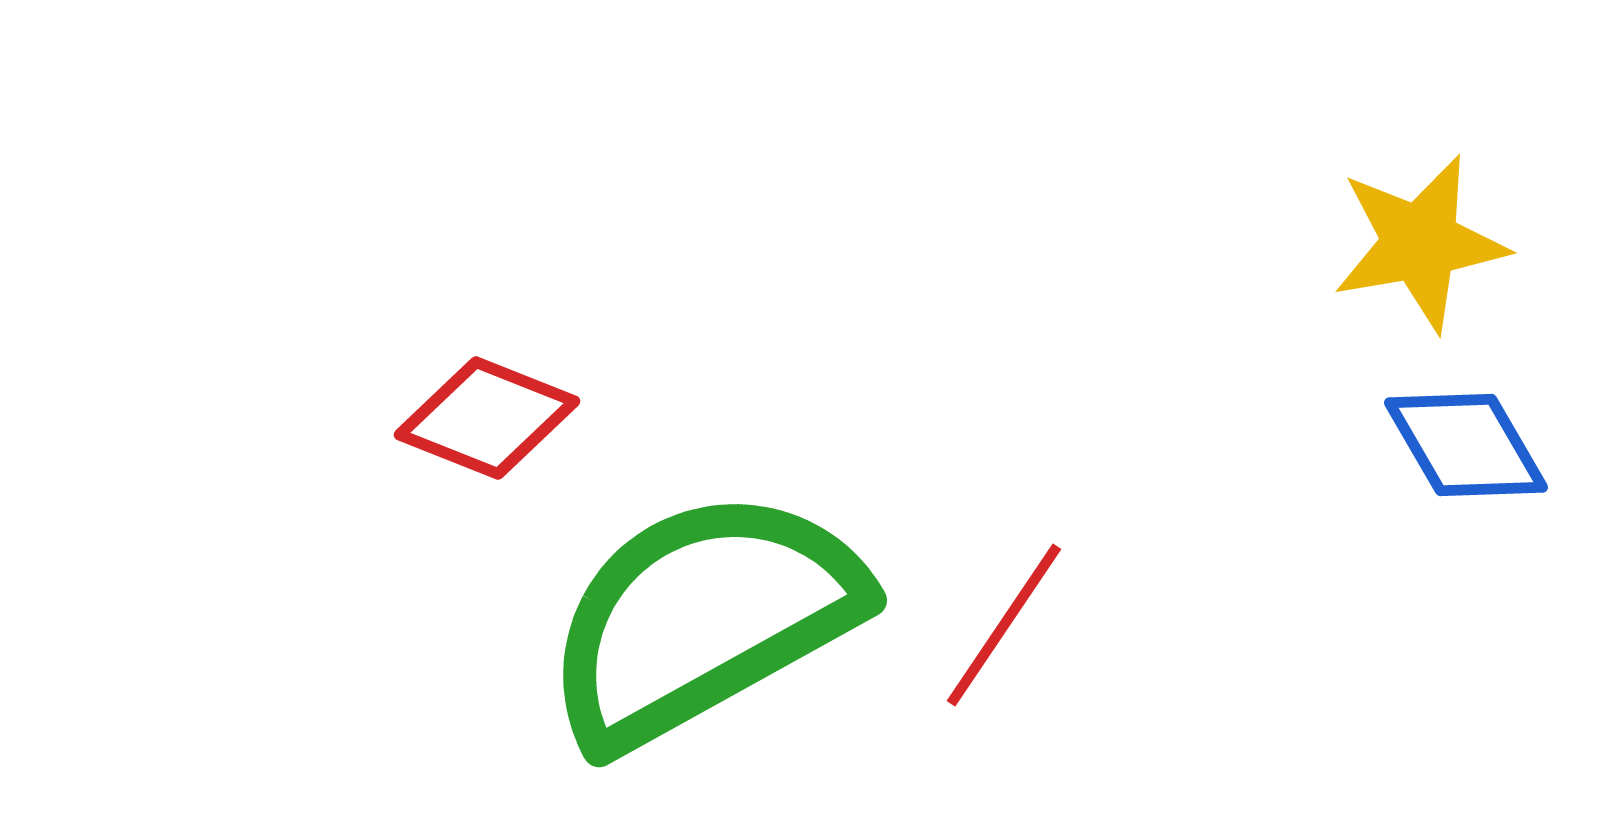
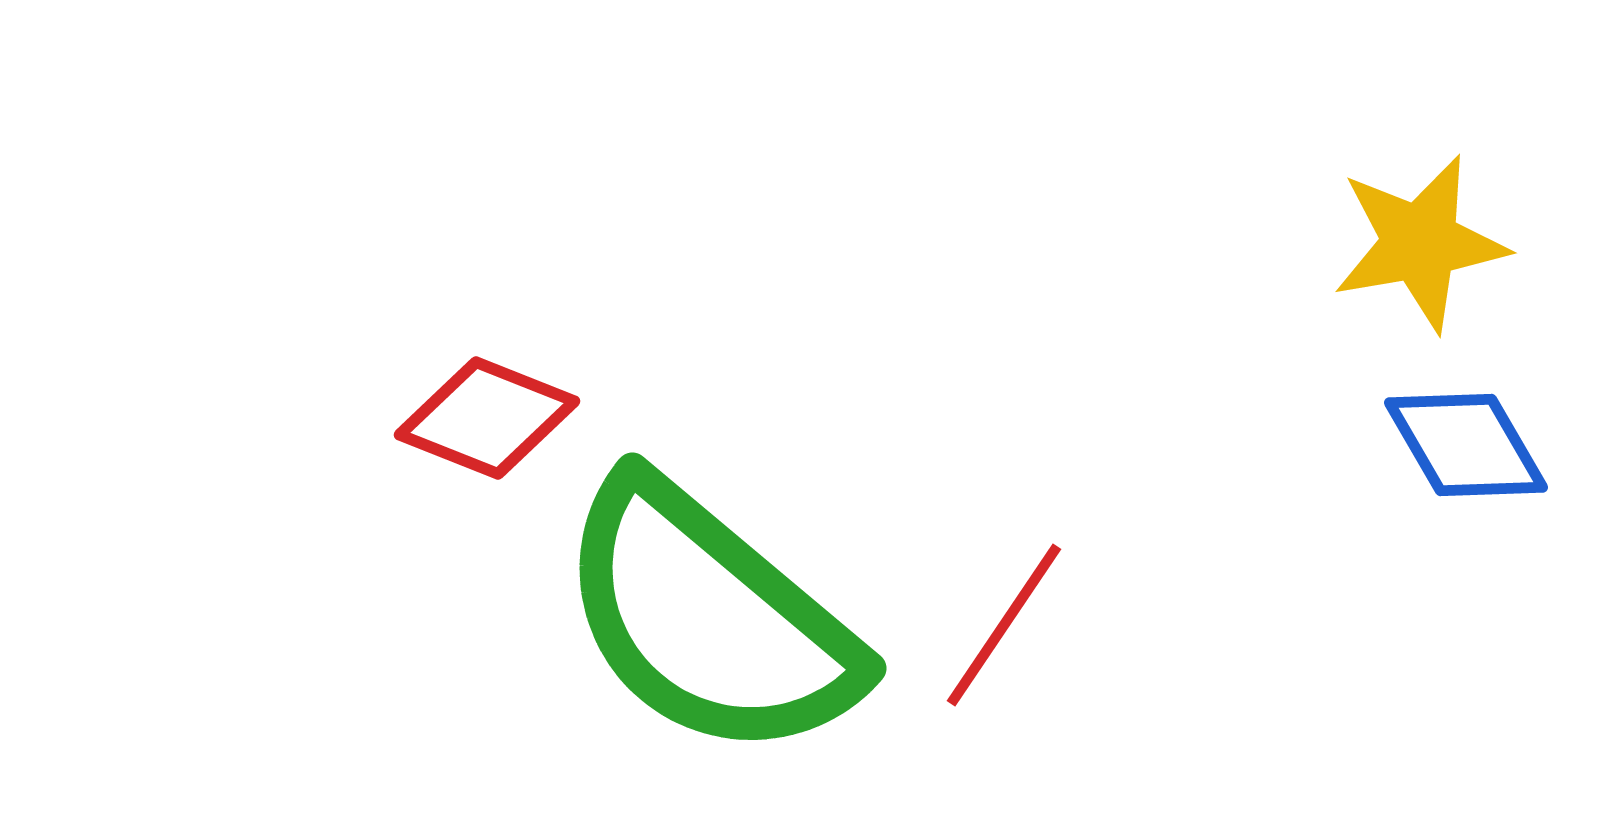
green semicircle: moved 6 px right, 1 px down; rotated 111 degrees counterclockwise
